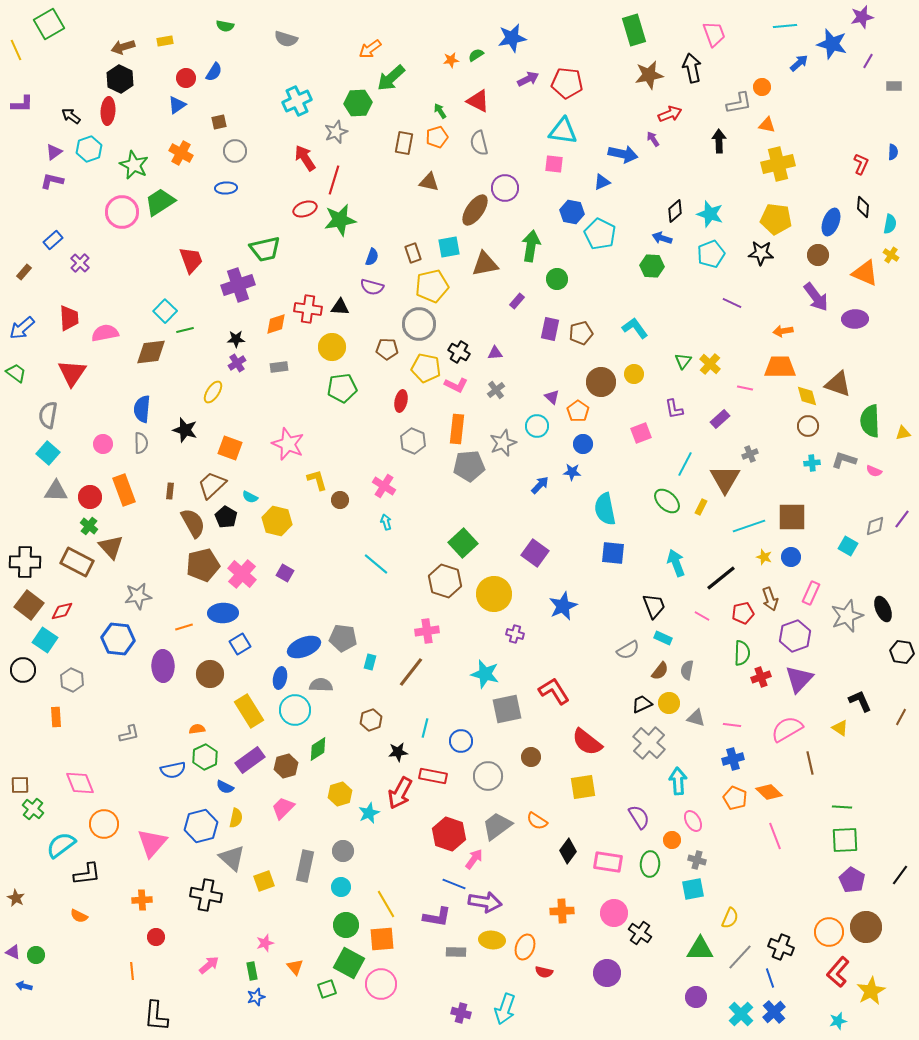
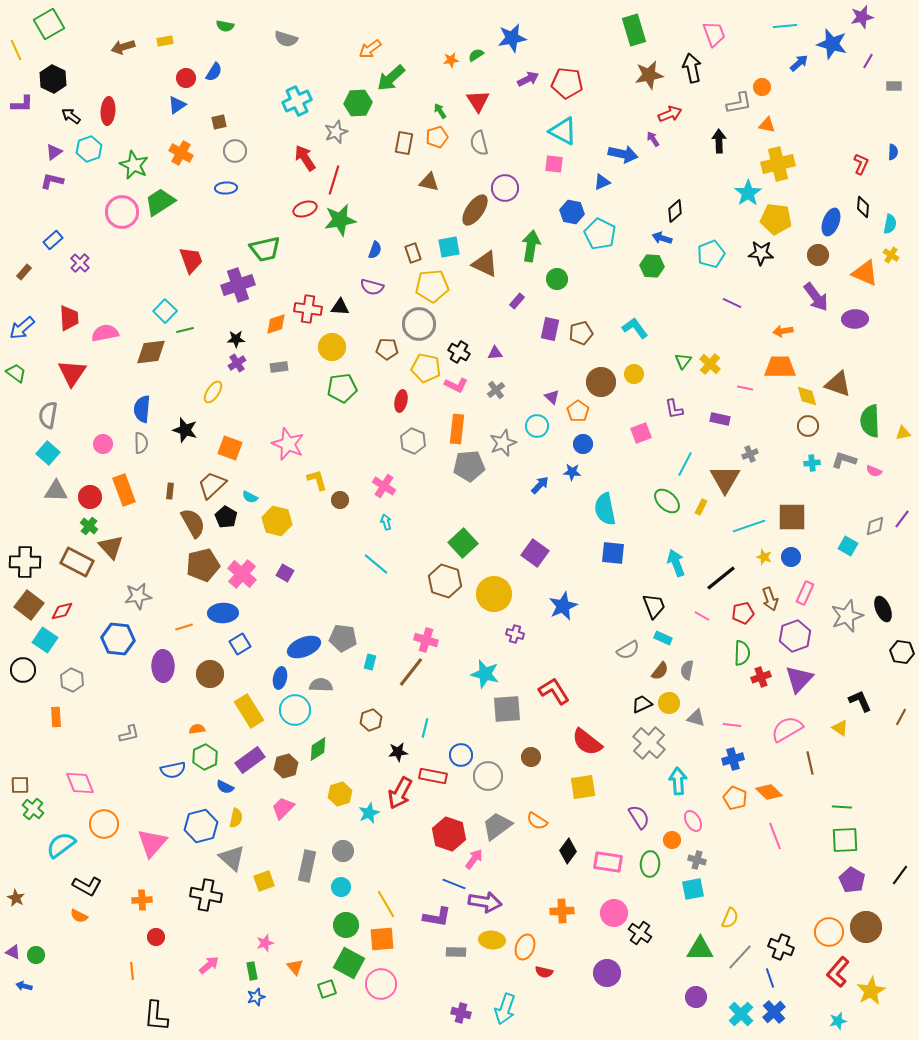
black hexagon at (120, 79): moved 67 px left
red triangle at (478, 101): rotated 30 degrees clockwise
cyan triangle at (563, 131): rotated 20 degrees clockwise
cyan star at (710, 214): moved 38 px right, 21 px up; rotated 20 degrees clockwise
blue semicircle at (372, 257): moved 3 px right, 7 px up
brown triangle at (485, 264): rotated 36 degrees clockwise
yellow pentagon at (432, 286): rotated 8 degrees clockwise
purple rectangle at (720, 419): rotated 54 degrees clockwise
pink rectangle at (811, 593): moved 6 px left
pink cross at (427, 631): moved 1 px left, 9 px down; rotated 25 degrees clockwise
gray square at (507, 709): rotated 8 degrees clockwise
blue circle at (461, 741): moved 14 px down
gray rectangle at (305, 866): moved 2 px right
black L-shape at (87, 874): moved 12 px down; rotated 36 degrees clockwise
